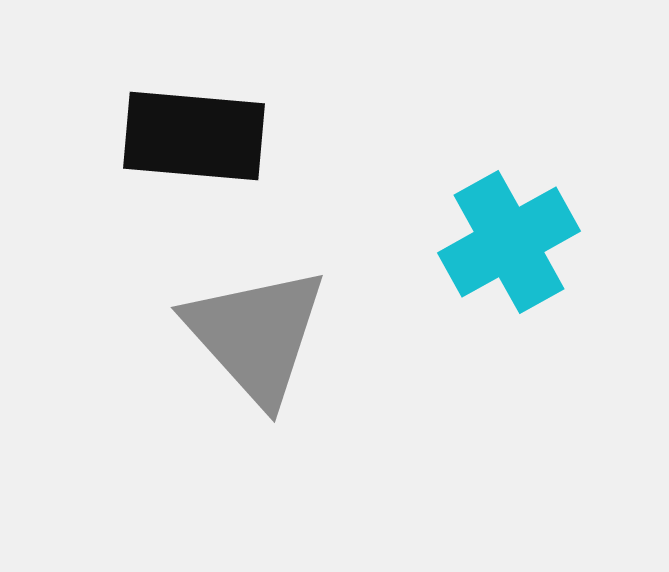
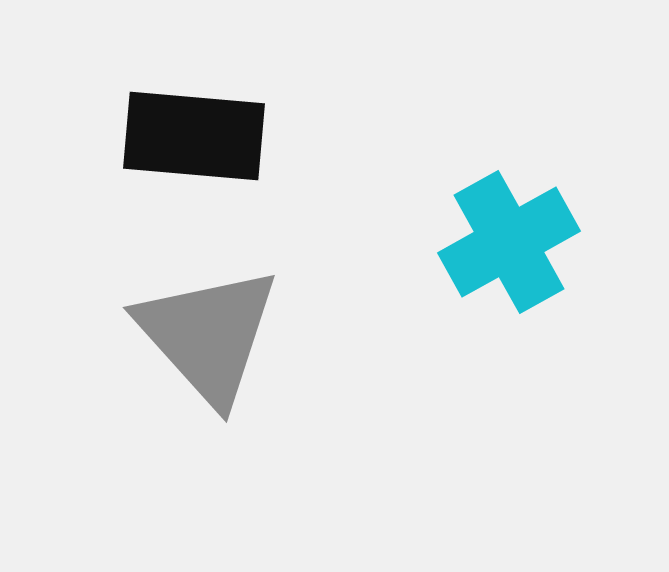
gray triangle: moved 48 px left
